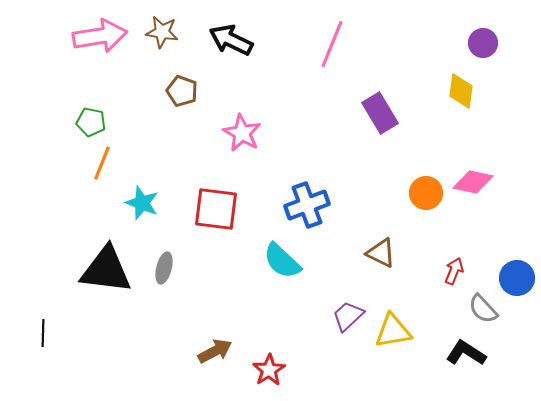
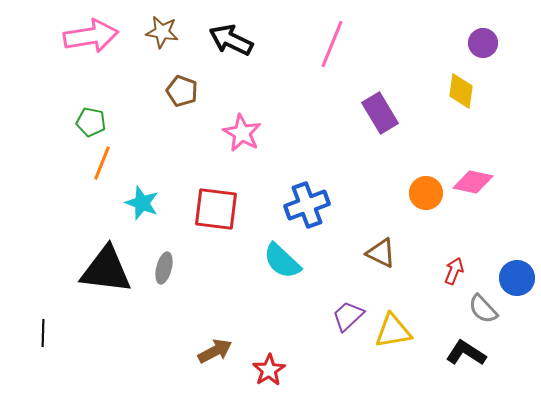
pink arrow: moved 9 px left
